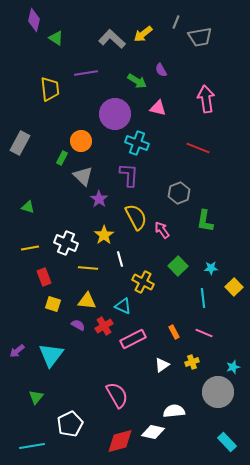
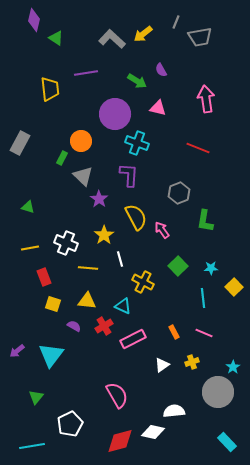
purple semicircle at (78, 325): moved 4 px left, 1 px down
cyan star at (233, 367): rotated 16 degrees counterclockwise
